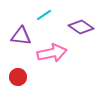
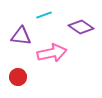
cyan line: rotated 14 degrees clockwise
